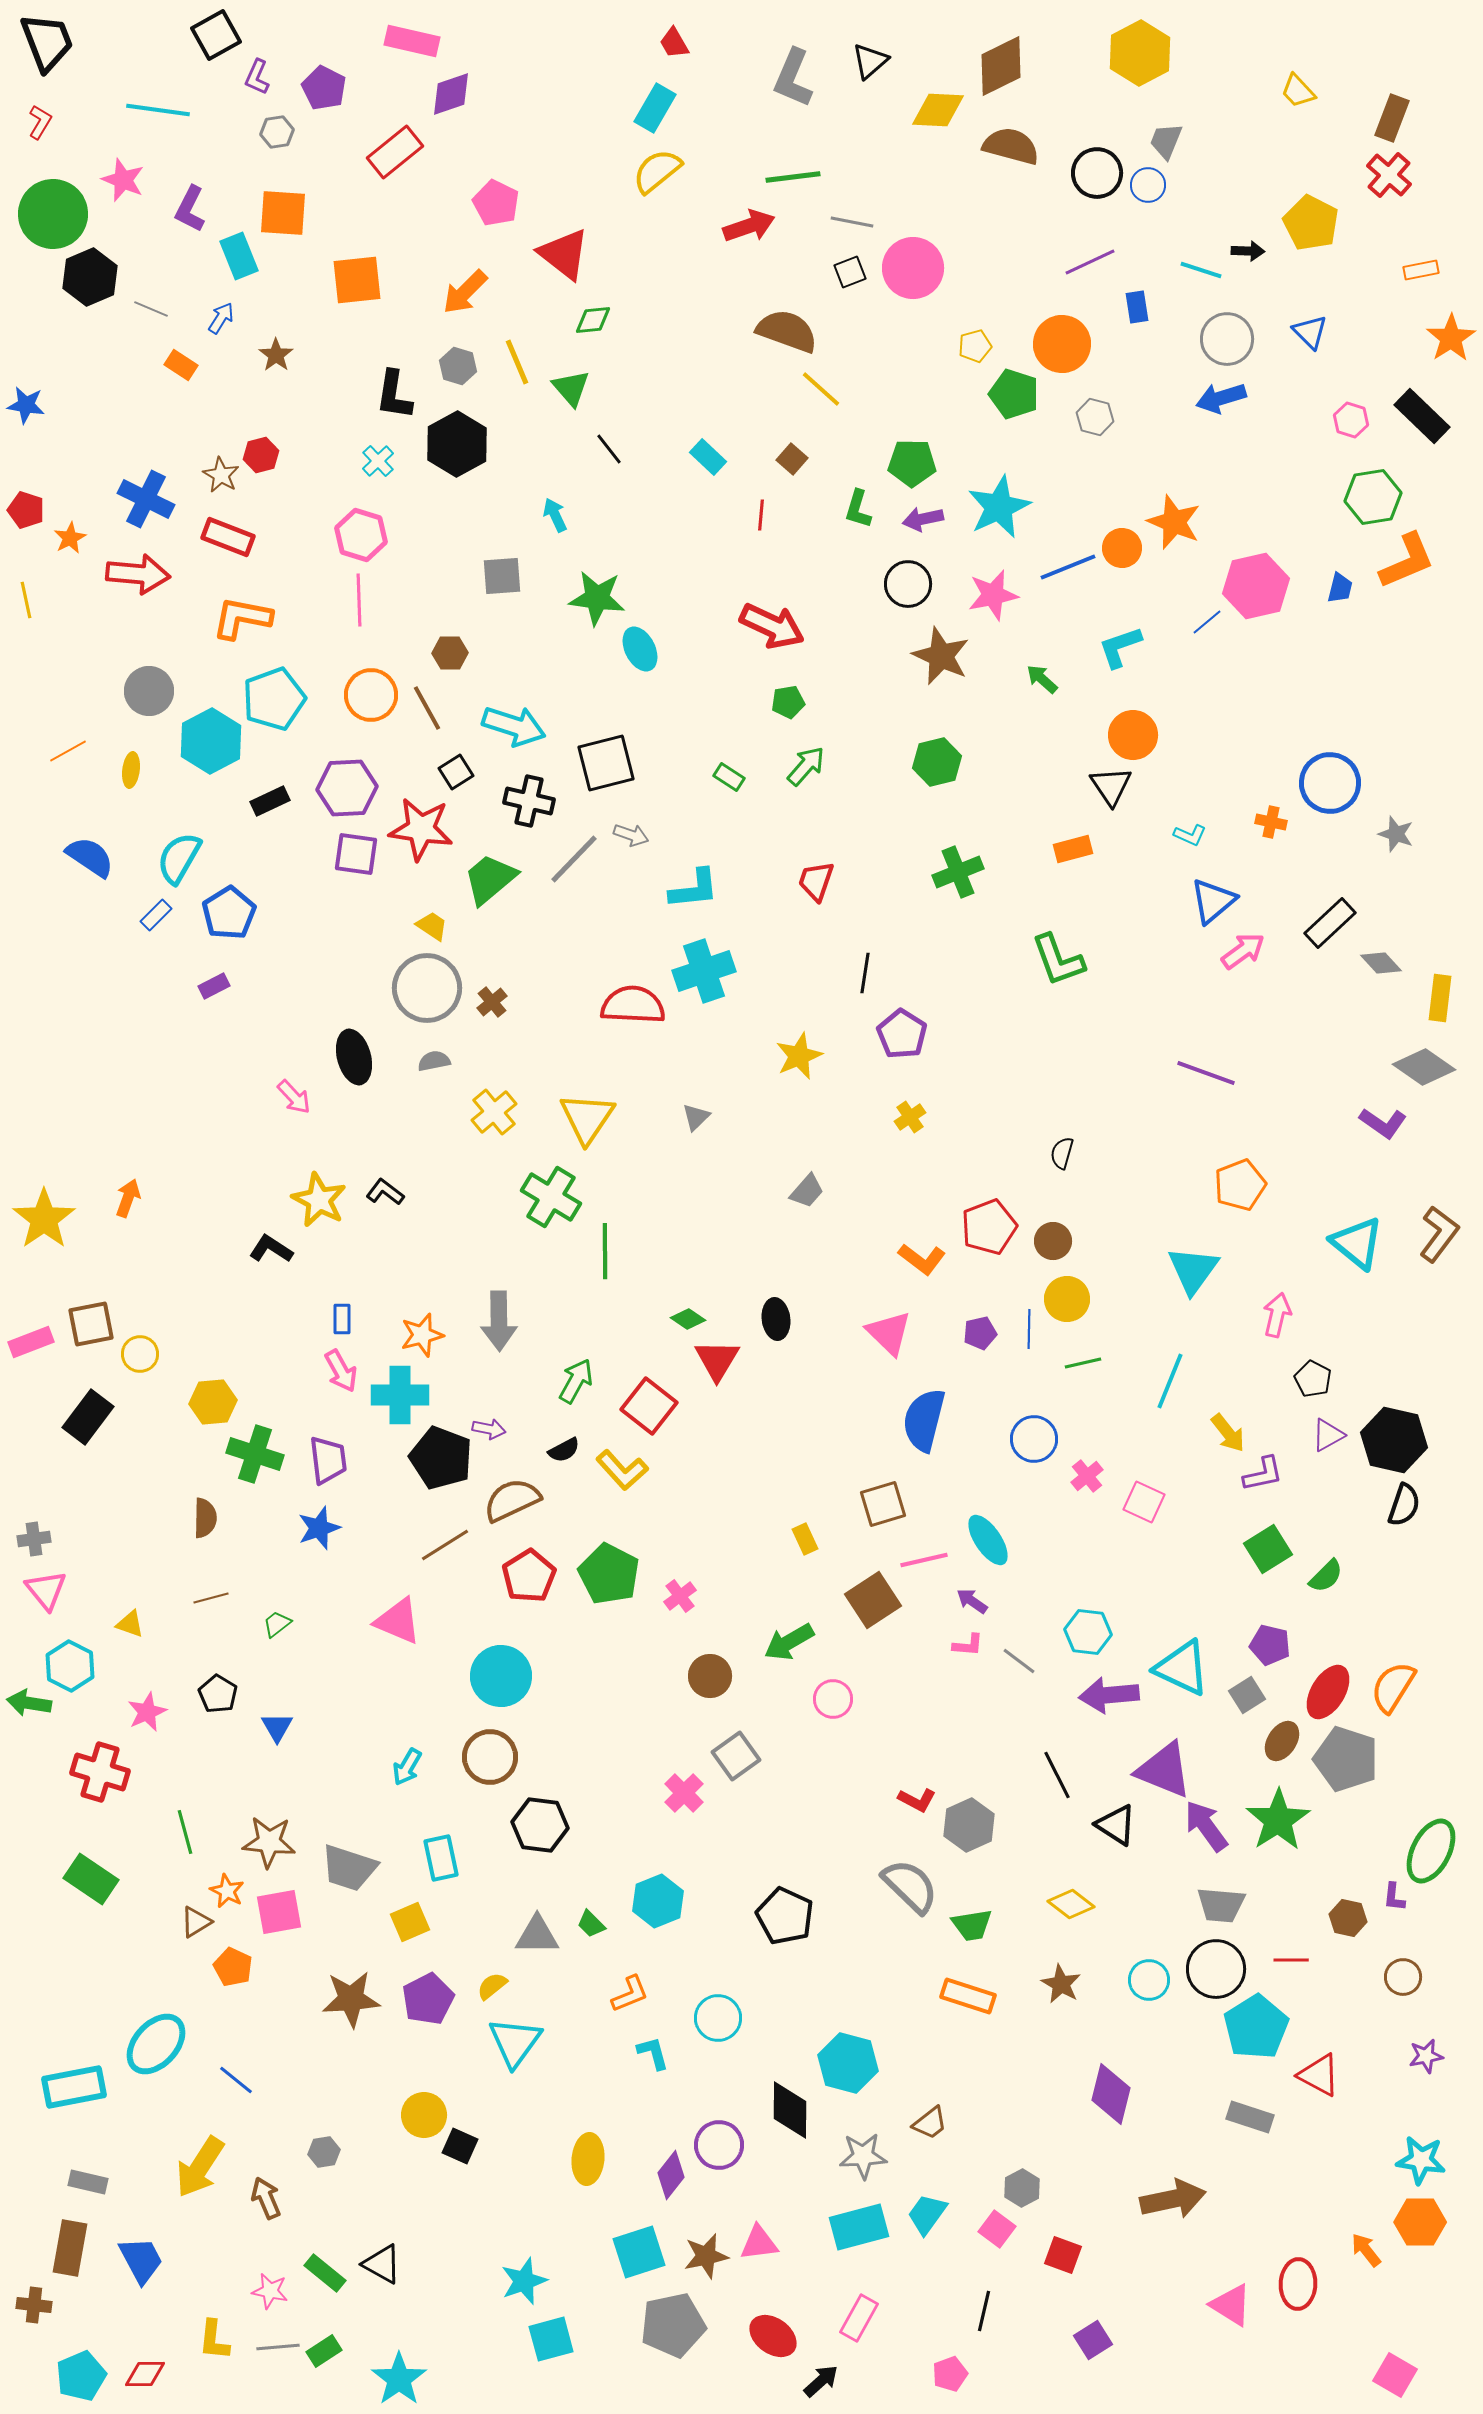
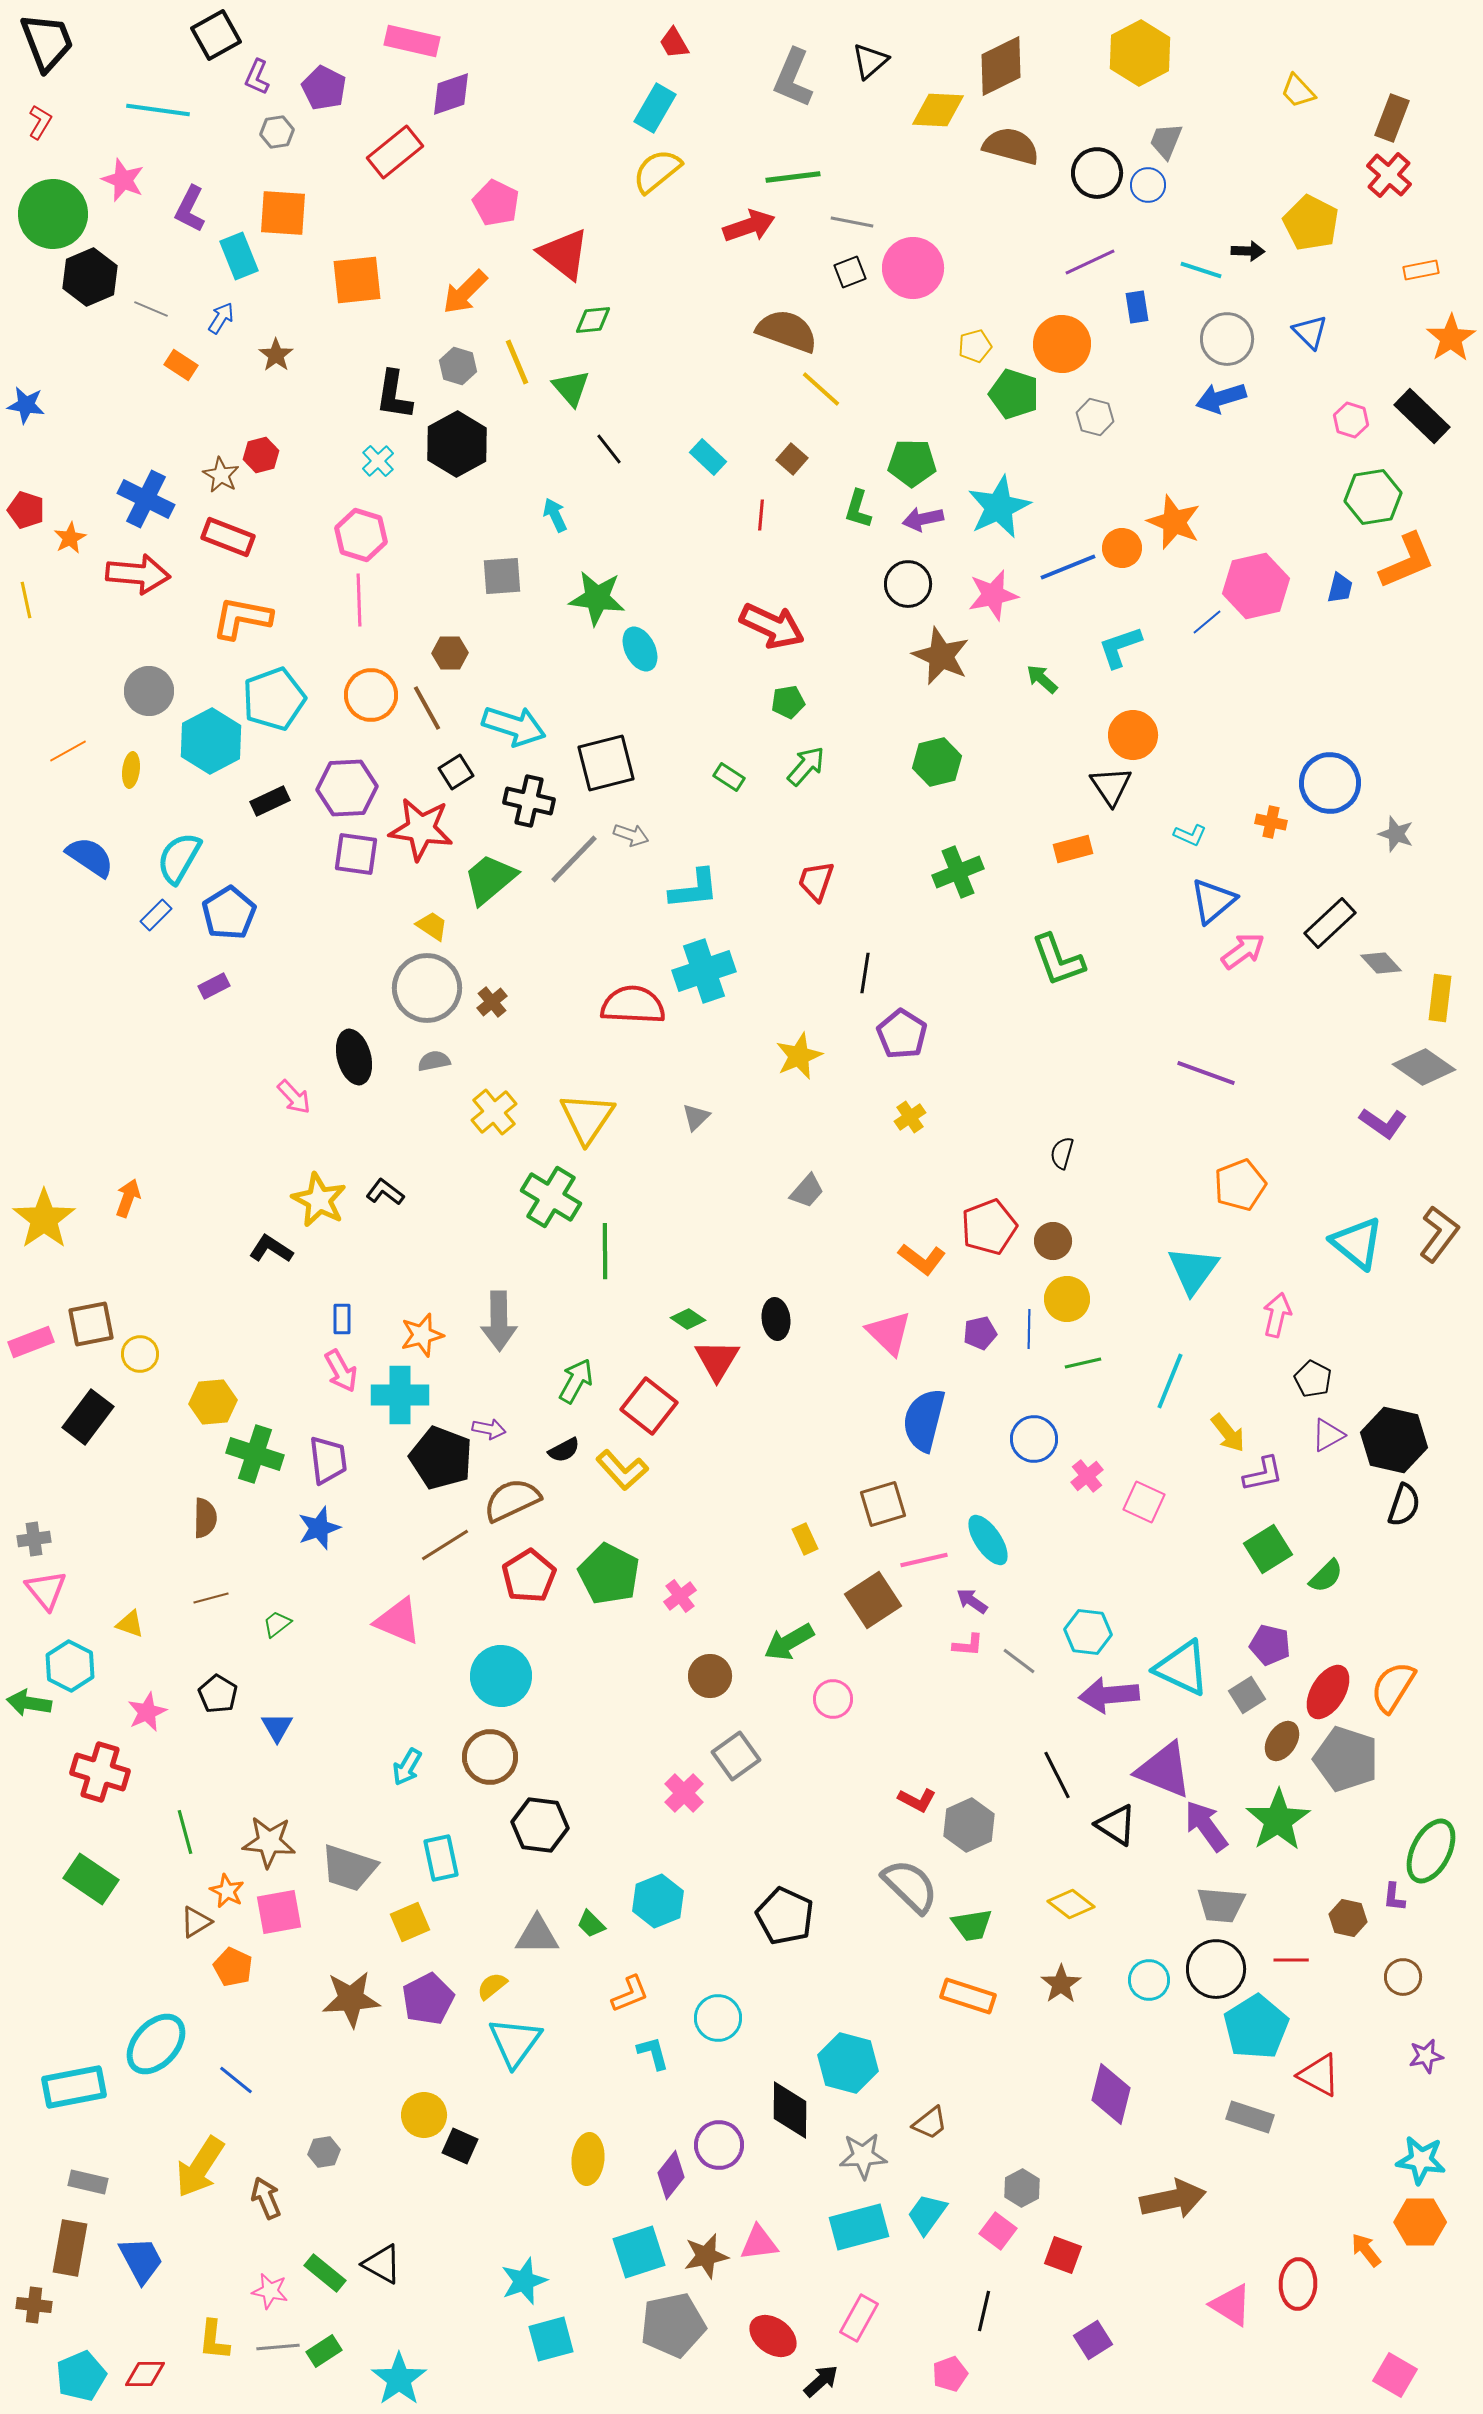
brown star at (1061, 1984): rotated 9 degrees clockwise
pink square at (997, 2229): moved 1 px right, 2 px down
